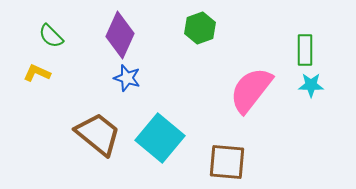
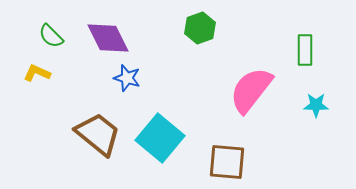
purple diamond: moved 12 px left, 3 px down; rotated 51 degrees counterclockwise
cyan star: moved 5 px right, 20 px down
